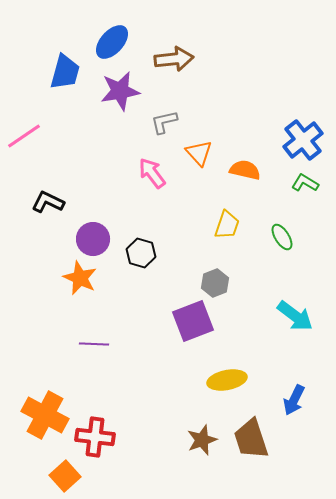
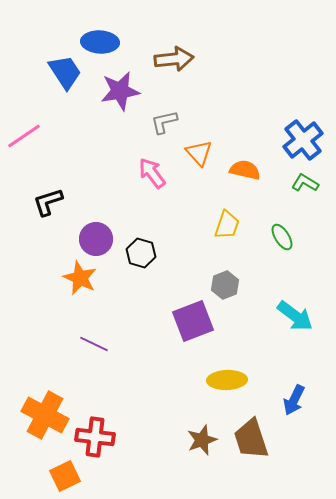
blue ellipse: moved 12 px left; rotated 51 degrees clockwise
blue trapezoid: rotated 48 degrees counterclockwise
black L-shape: rotated 44 degrees counterclockwise
purple circle: moved 3 px right
gray hexagon: moved 10 px right, 2 px down
purple line: rotated 24 degrees clockwise
yellow ellipse: rotated 9 degrees clockwise
orange square: rotated 16 degrees clockwise
